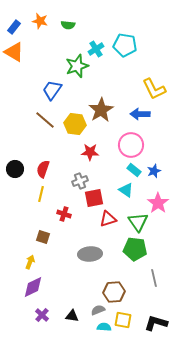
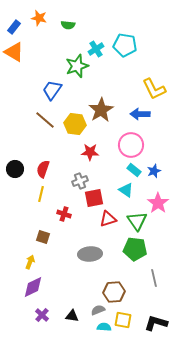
orange star: moved 1 px left, 3 px up
green triangle: moved 1 px left, 1 px up
